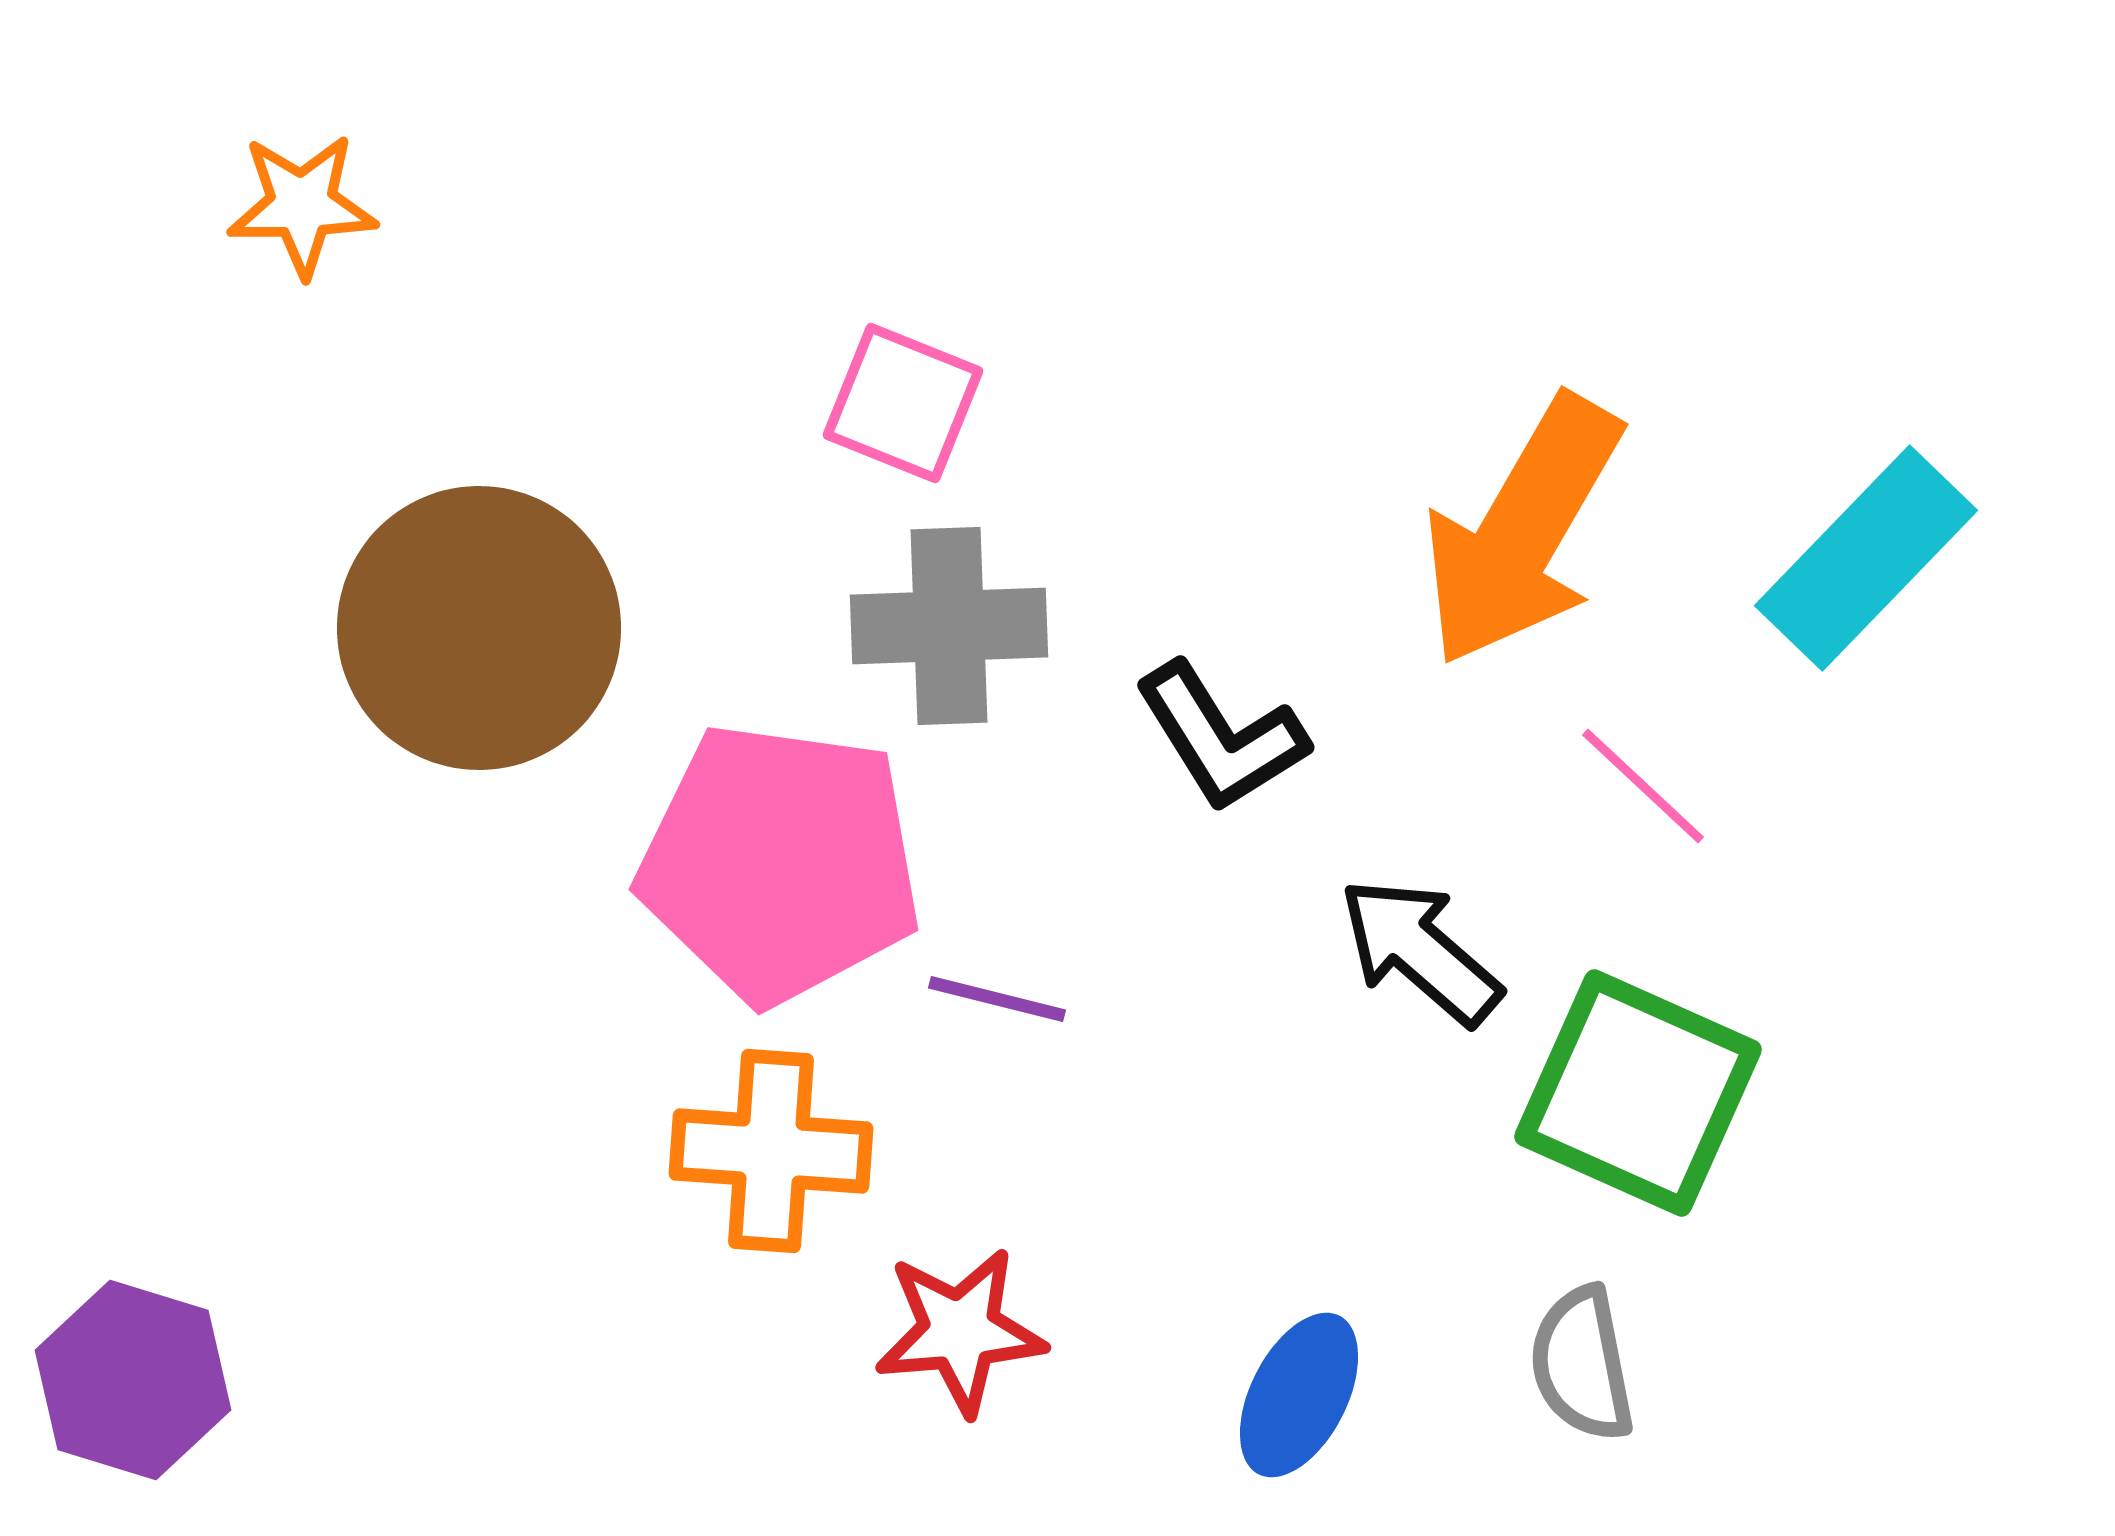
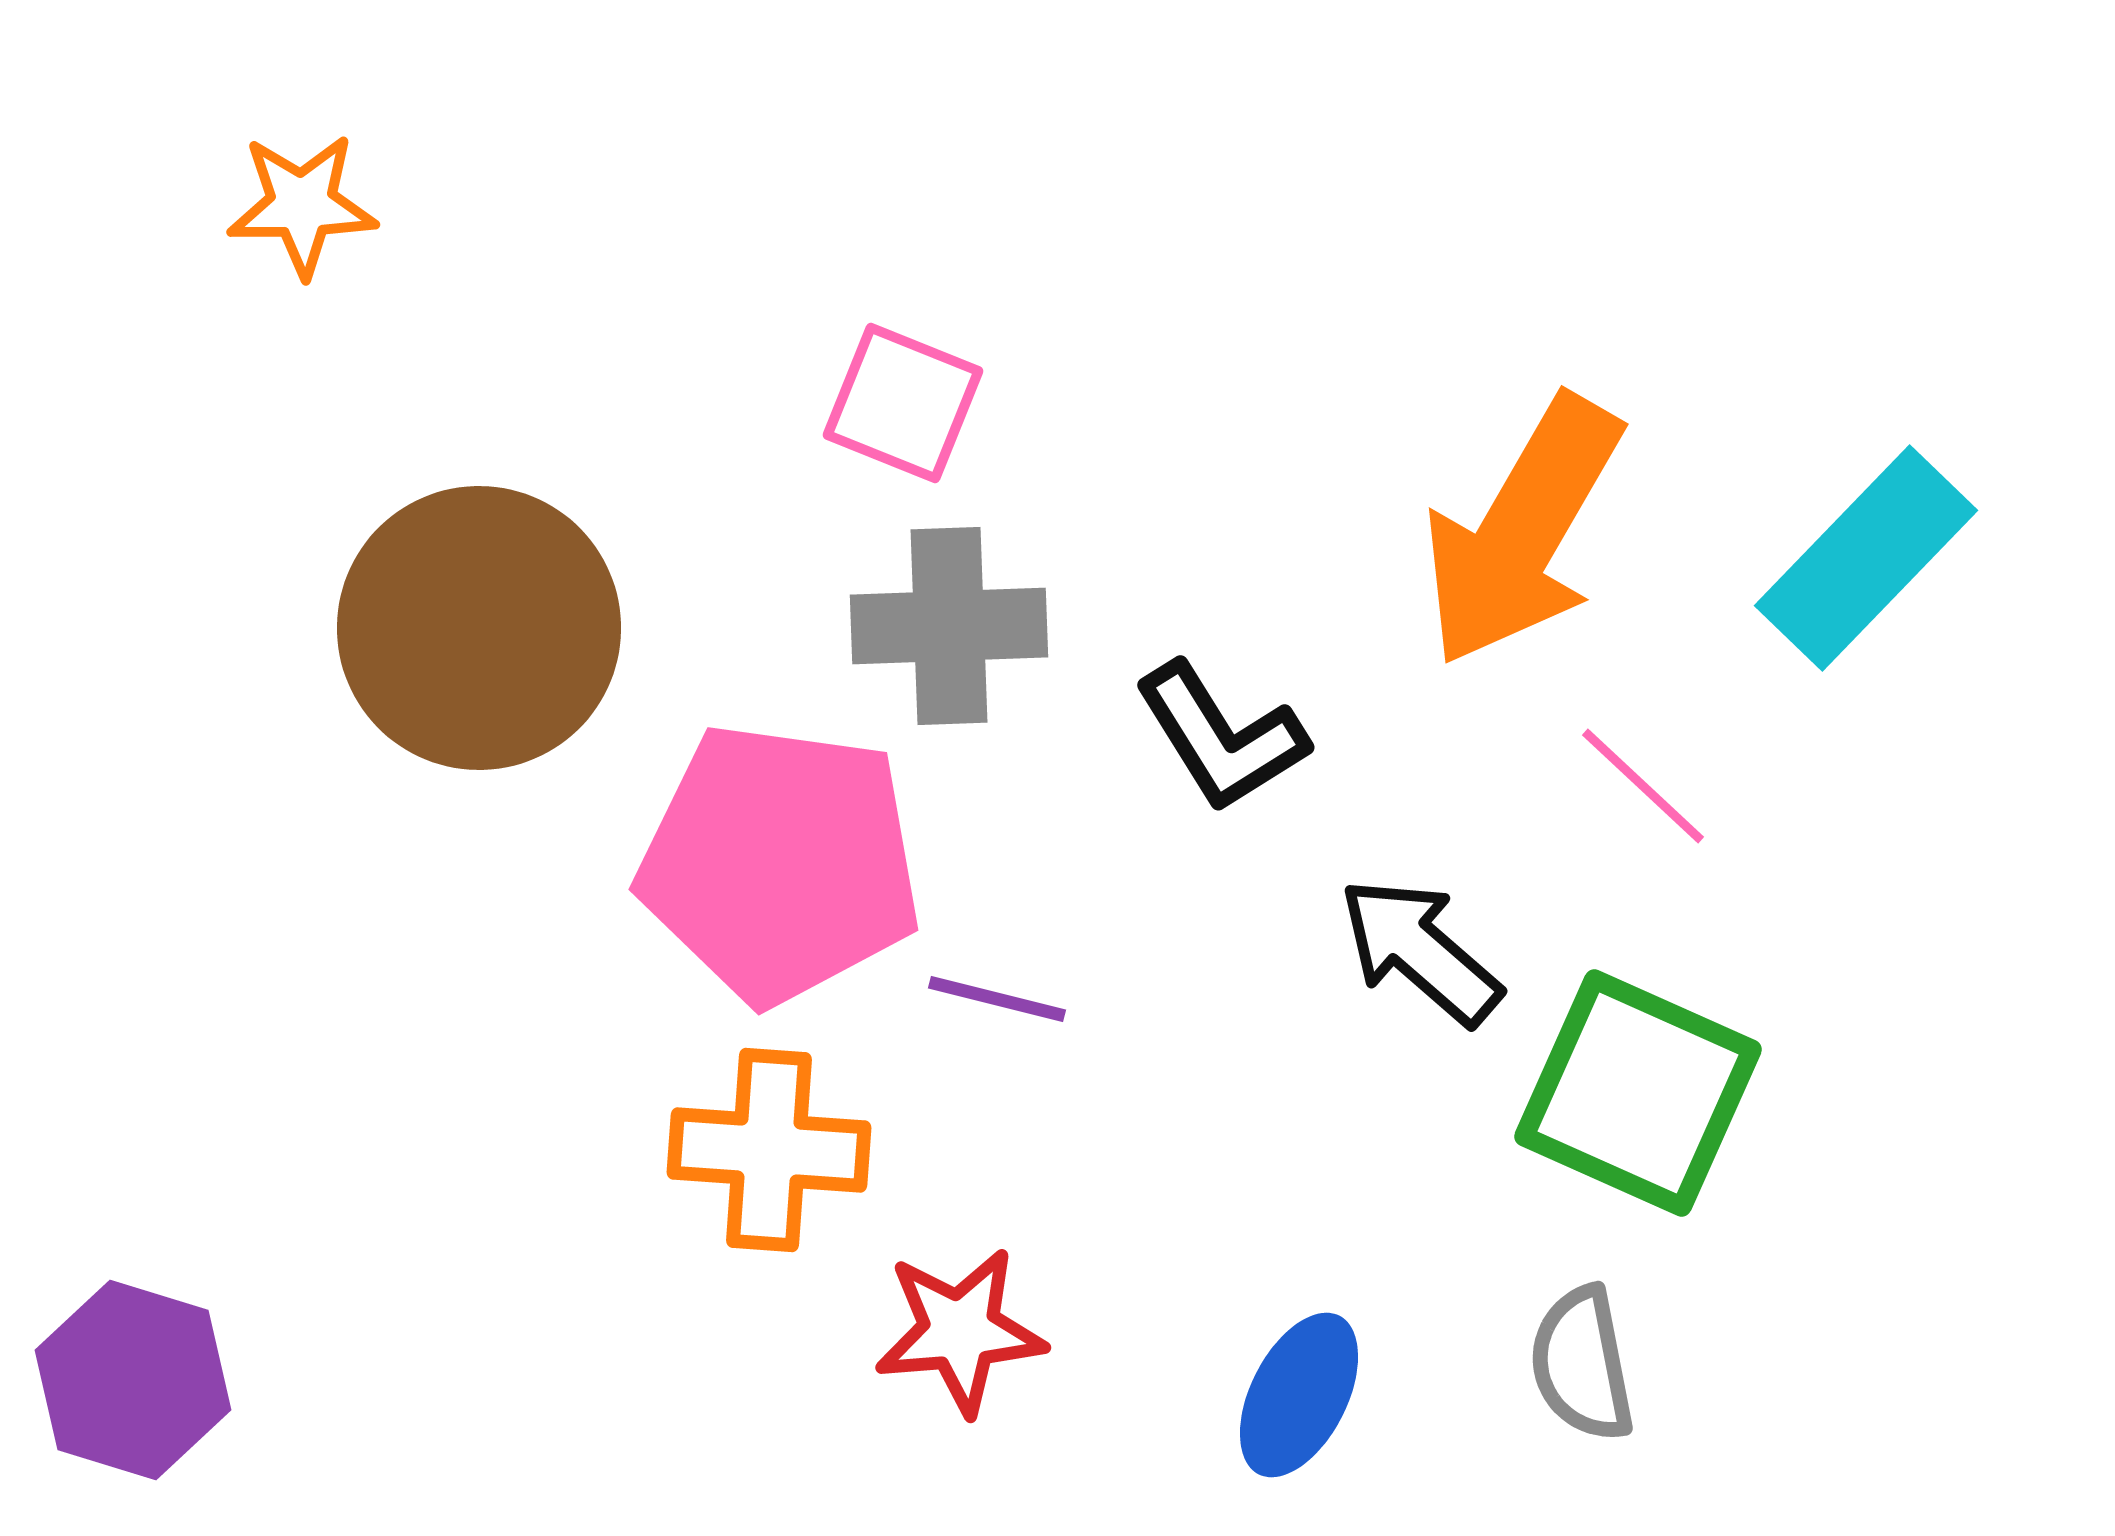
orange cross: moved 2 px left, 1 px up
